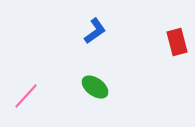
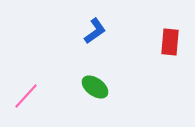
red rectangle: moved 7 px left; rotated 20 degrees clockwise
